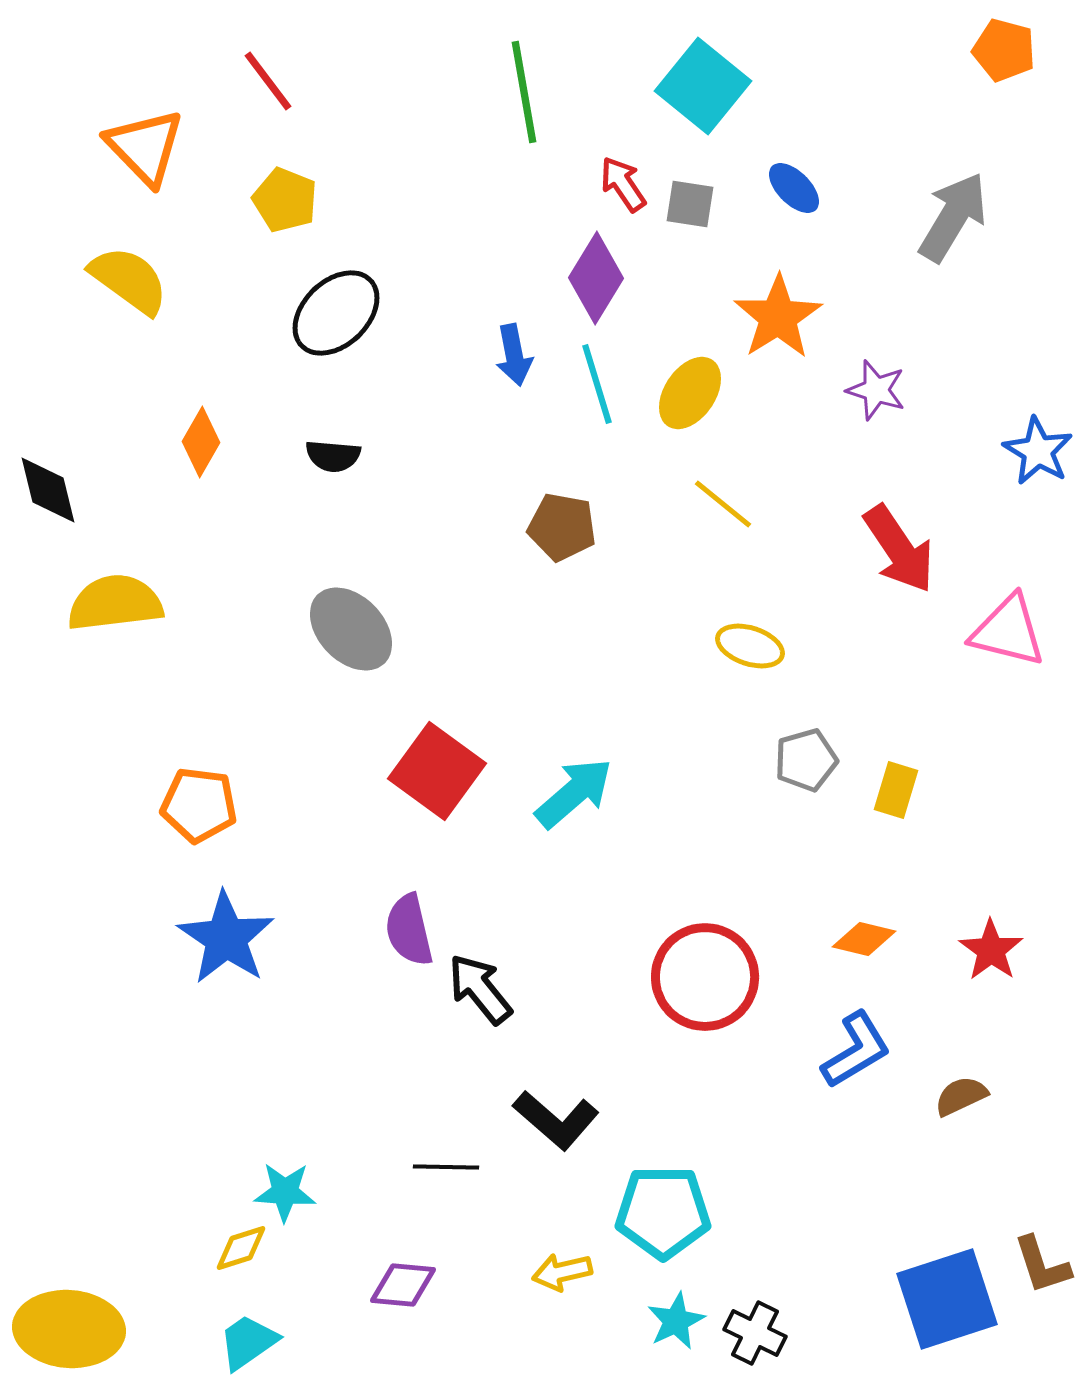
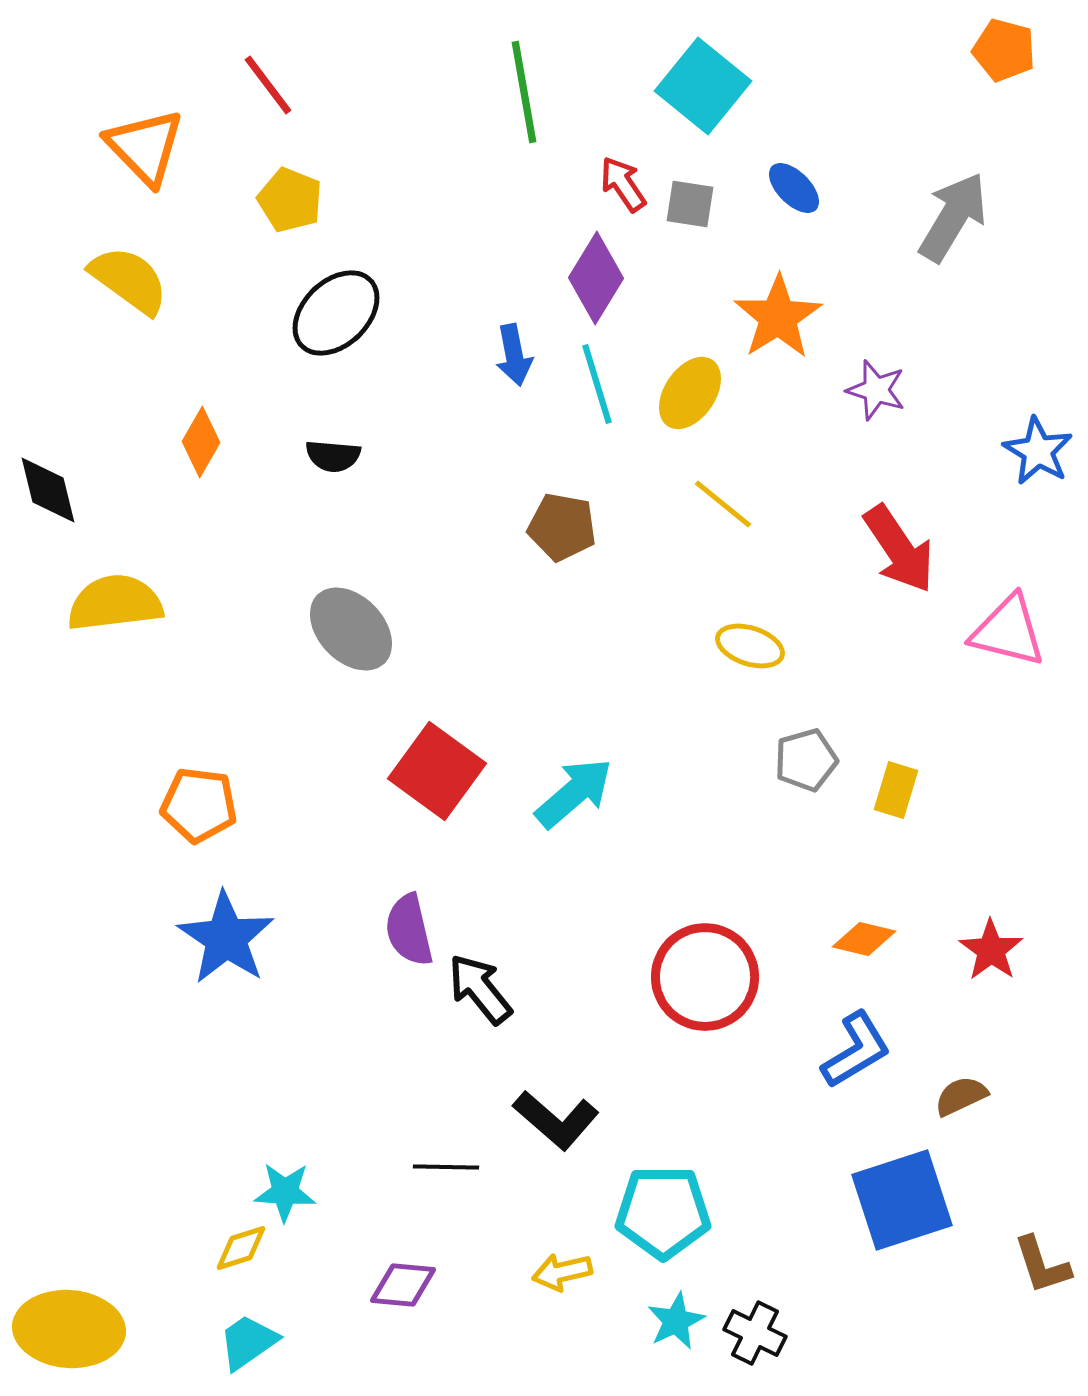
red line at (268, 81): moved 4 px down
yellow pentagon at (285, 200): moved 5 px right
blue square at (947, 1299): moved 45 px left, 99 px up
